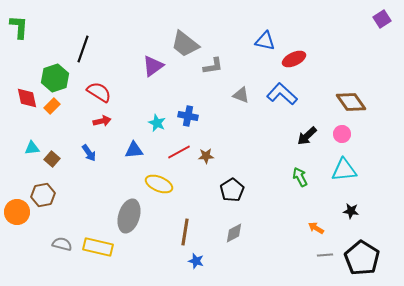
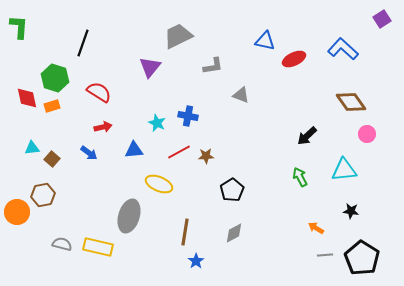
gray trapezoid at (185, 44): moved 7 px left, 8 px up; rotated 116 degrees clockwise
black line at (83, 49): moved 6 px up
purple triangle at (153, 66): moved 3 px left, 1 px down; rotated 15 degrees counterclockwise
green hexagon at (55, 78): rotated 24 degrees counterclockwise
blue L-shape at (282, 94): moved 61 px right, 45 px up
orange rectangle at (52, 106): rotated 28 degrees clockwise
red arrow at (102, 121): moved 1 px right, 6 px down
pink circle at (342, 134): moved 25 px right
blue arrow at (89, 153): rotated 18 degrees counterclockwise
blue star at (196, 261): rotated 21 degrees clockwise
